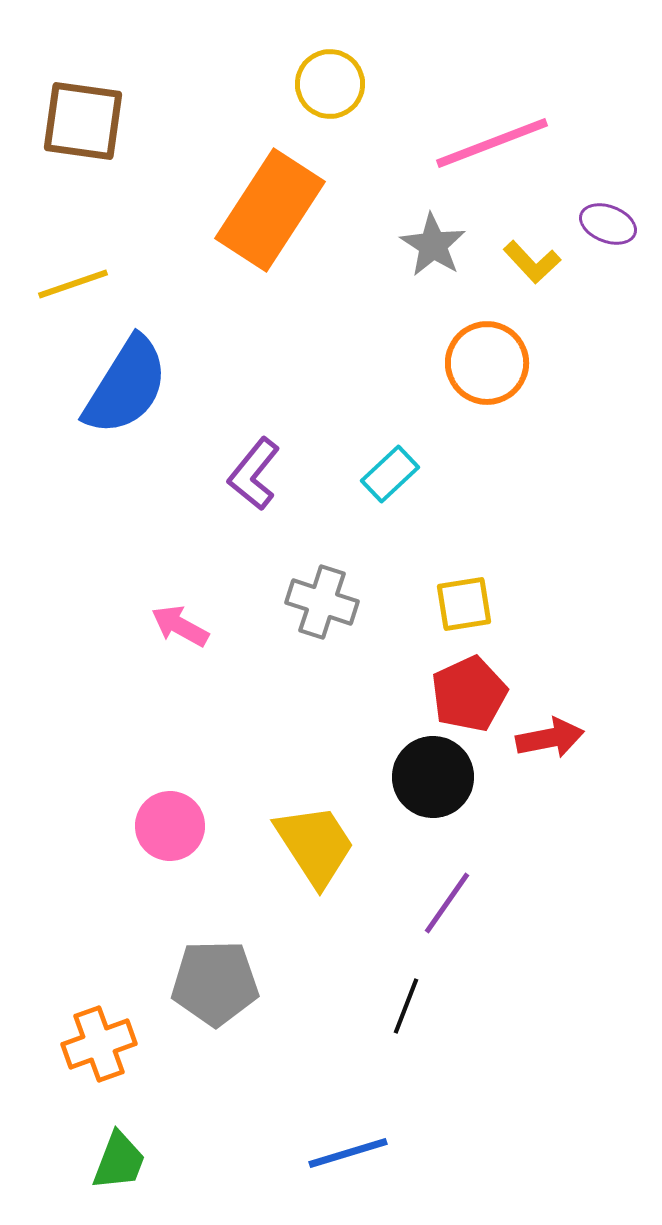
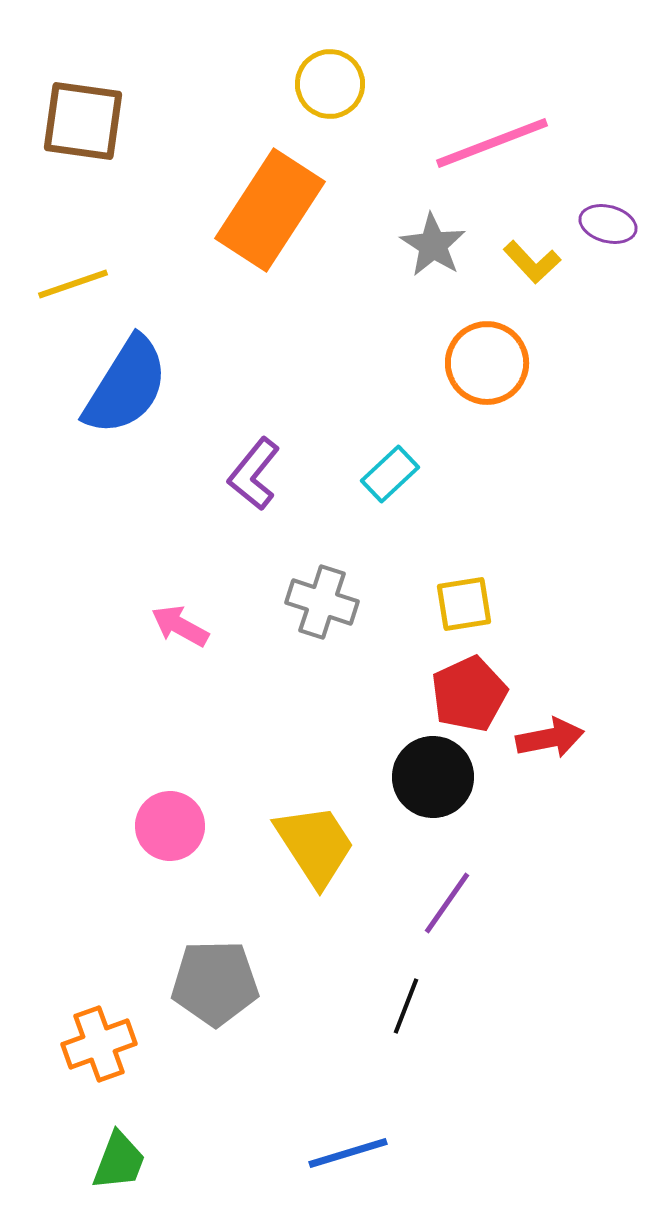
purple ellipse: rotated 6 degrees counterclockwise
